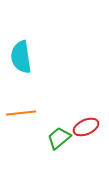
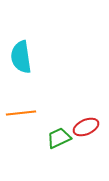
green trapezoid: rotated 15 degrees clockwise
